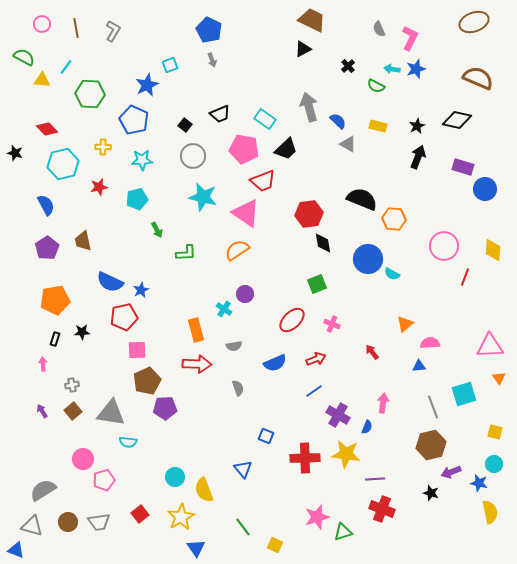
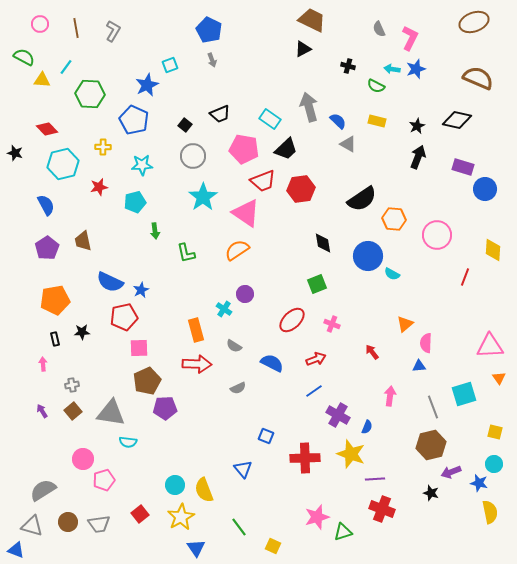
pink circle at (42, 24): moved 2 px left
black cross at (348, 66): rotated 32 degrees counterclockwise
cyan rectangle at (265, 119): moved 5 px right
yellow rectangle at (378, 126): moved 1 px left, 5 px up
cyan star at (142, 160): moved 5 px down
cyan star at (203, 197): rotated 24 degrees clockwise
cyan pentagon at (137, 199): moved 2 px left, 3 px down
black semicircle at (362, 199): rotated 124 degrees clockwise
red hexagon at (309, 214): moved 8 px left, 25 px up
green arrow at (157, 230): moved 2 px left, 1 px down; rotated 21 degrees clockwise
pink circle at (444, 246): moved 7 px left, 11 px up
green L-shape at (186, 253): rotated 80 degrees clockwise
blue circle at (368, 259): moved 3 px up
black rectangle at (55, 339): rotated 32 degrees counterclockwise
pink semicircle at (430, 343): moved 4 px left; rotated 84 degrees counterclockwise
gray semicircle at (234, 346): rotated 42 degrees clockwise
pink square at (137, 350): moved 2 px right, 2 px up
blue semicircle at (275, 363): moved 3 px left; rotated 130 degrees counterclockwise
gray semicircle at (238, 388): rotated 84 degrees clockwise
pink arrow at (383, 403): moved 7 px right, 7 px up
yellow star at (346, 454): moved 5 px right; rotated 12 degrees clockwise
cyan circle at (175, 477): moved 8 px down
gray trapezoid at (99, 522): moved 2 px down
green line at (243, 527): moved 4 px left
yellow square at (275, 545): moved 2 px left, 1 px down
